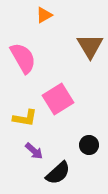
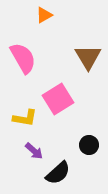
brown triangle: moved 2 px left, 11 px down
